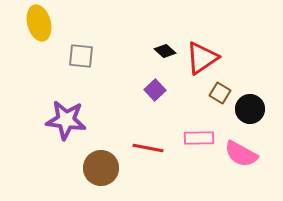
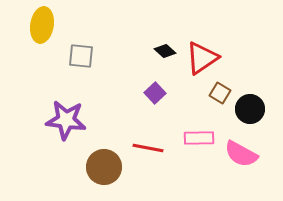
yellow ellipse: moved 3 px right, 2 px down; rotated 24 degrees clockwise
purple square: moved 3 px down
brown circle: moved 3 px right, 1 px up
